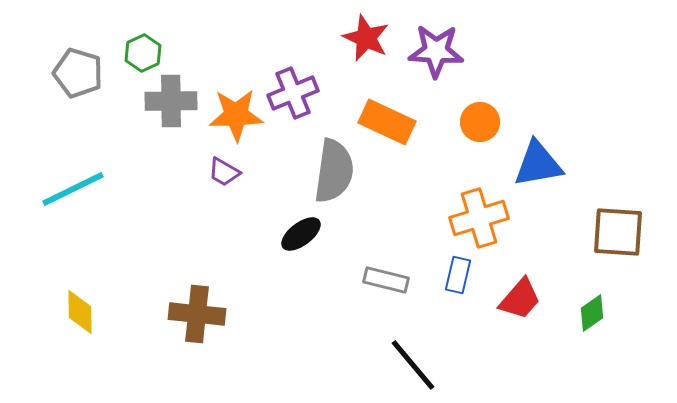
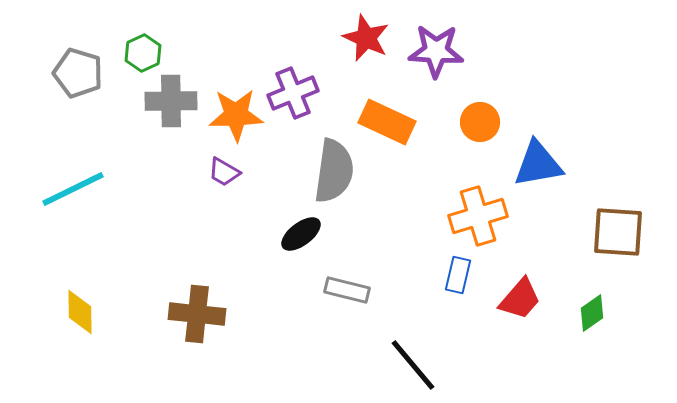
orange cross: moved 1 px left, 2 px up
gray rectangle: moved 39 px left, 10 px down
